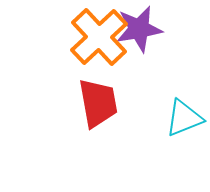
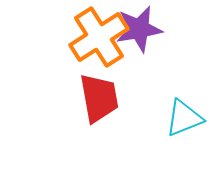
orange cross: rotated 10 degrees clockwise
red trapezoid: moved 1 px right, 5 px up
